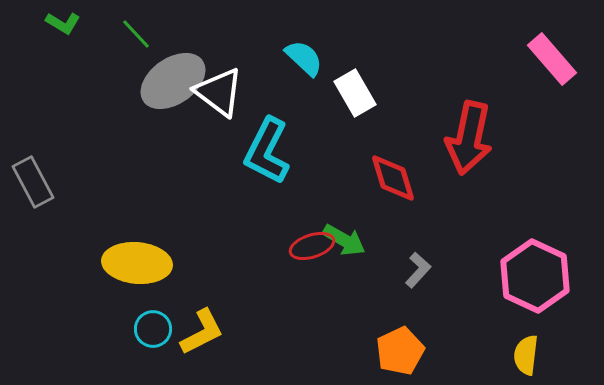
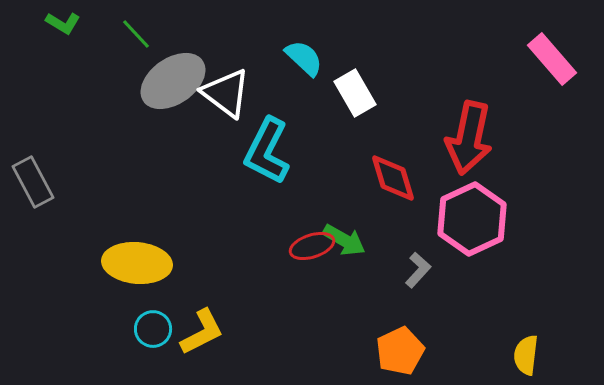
white triangle: moved 7 px right, 1 px down
pink hexagon: moved 63 px left, 57 px up; rotated 10 degrees clockwise
